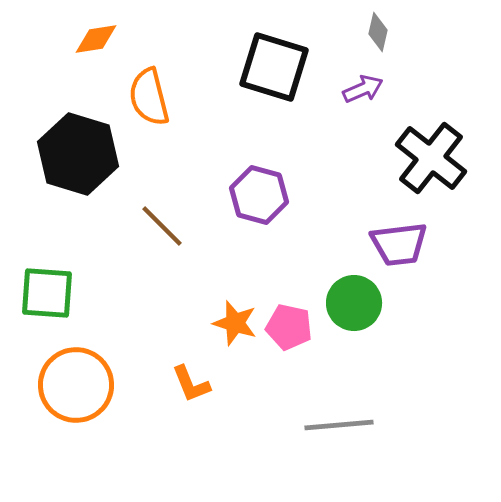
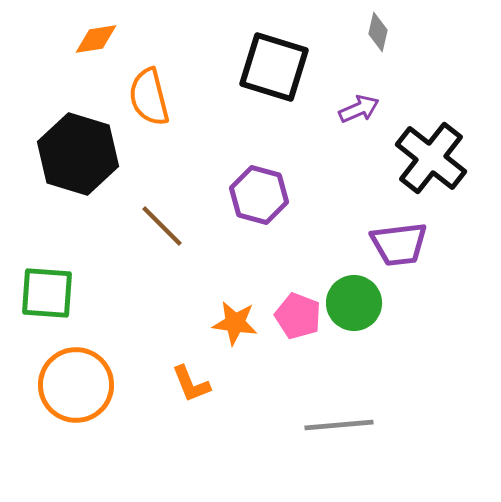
purple arrow: moved 4 px left, 20 px down
orange star: rotated 9 degrees counterclockwise
pink pentagon: moved 9 px right, 11 px up; rotated 9 degrees clockwise
